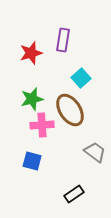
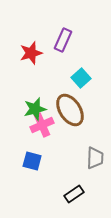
purple rectangle: rotated 15 degrees clockwise
green star: moved 3 px right, 10 px down
pink cross: rotated 20 degrees counterclockwise
gray trapezoid: moved 6 px down; rotated 55 degrees clockwise
